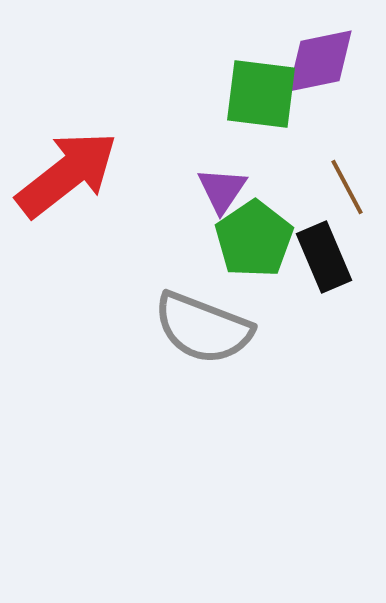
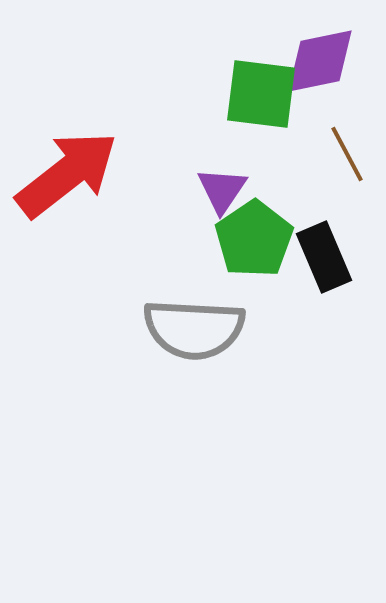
brown line: moved 33 px up
gray semicircle: moved 9 px left, 1 px down; rotated 18 degrees counterclockwise
